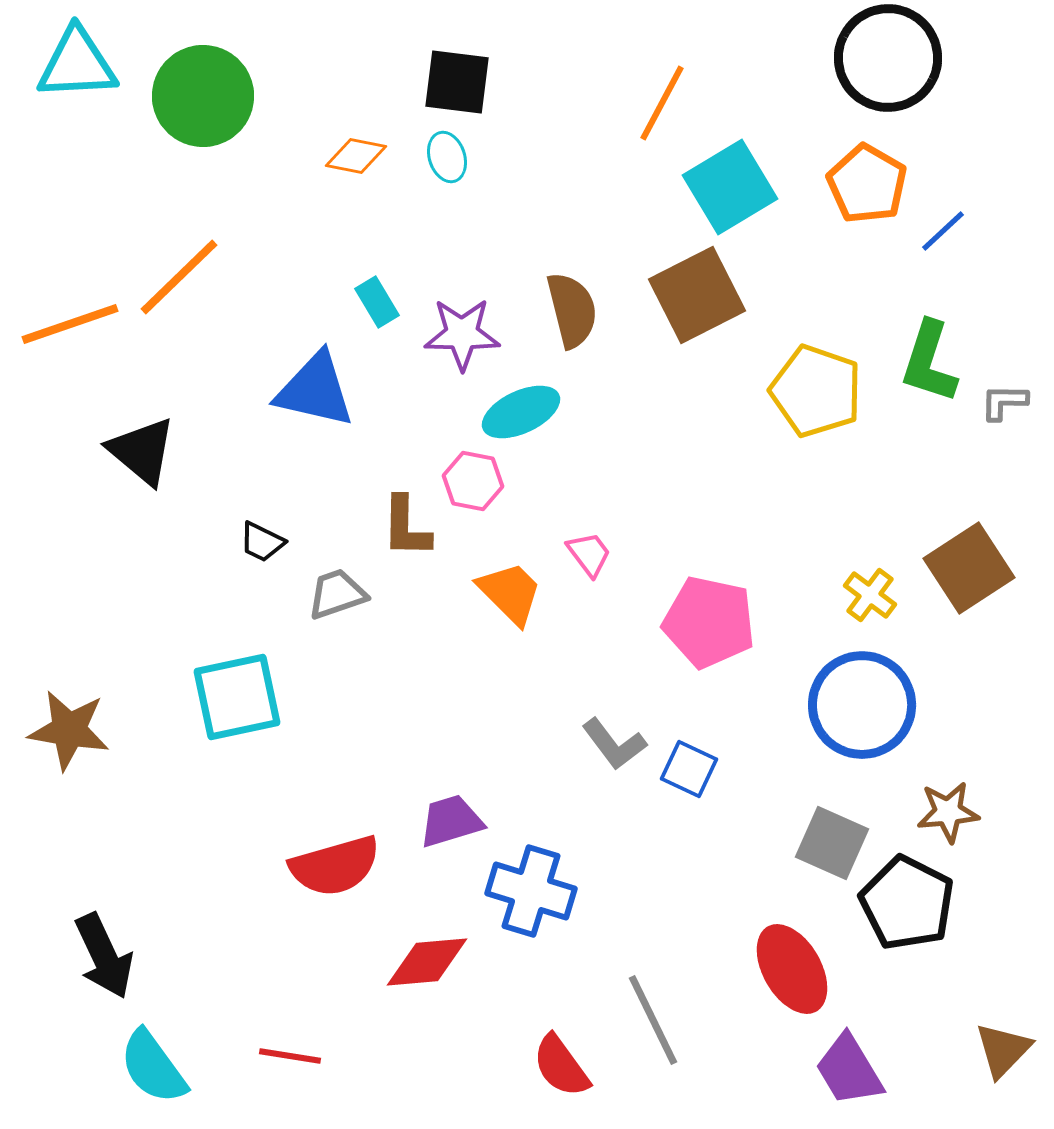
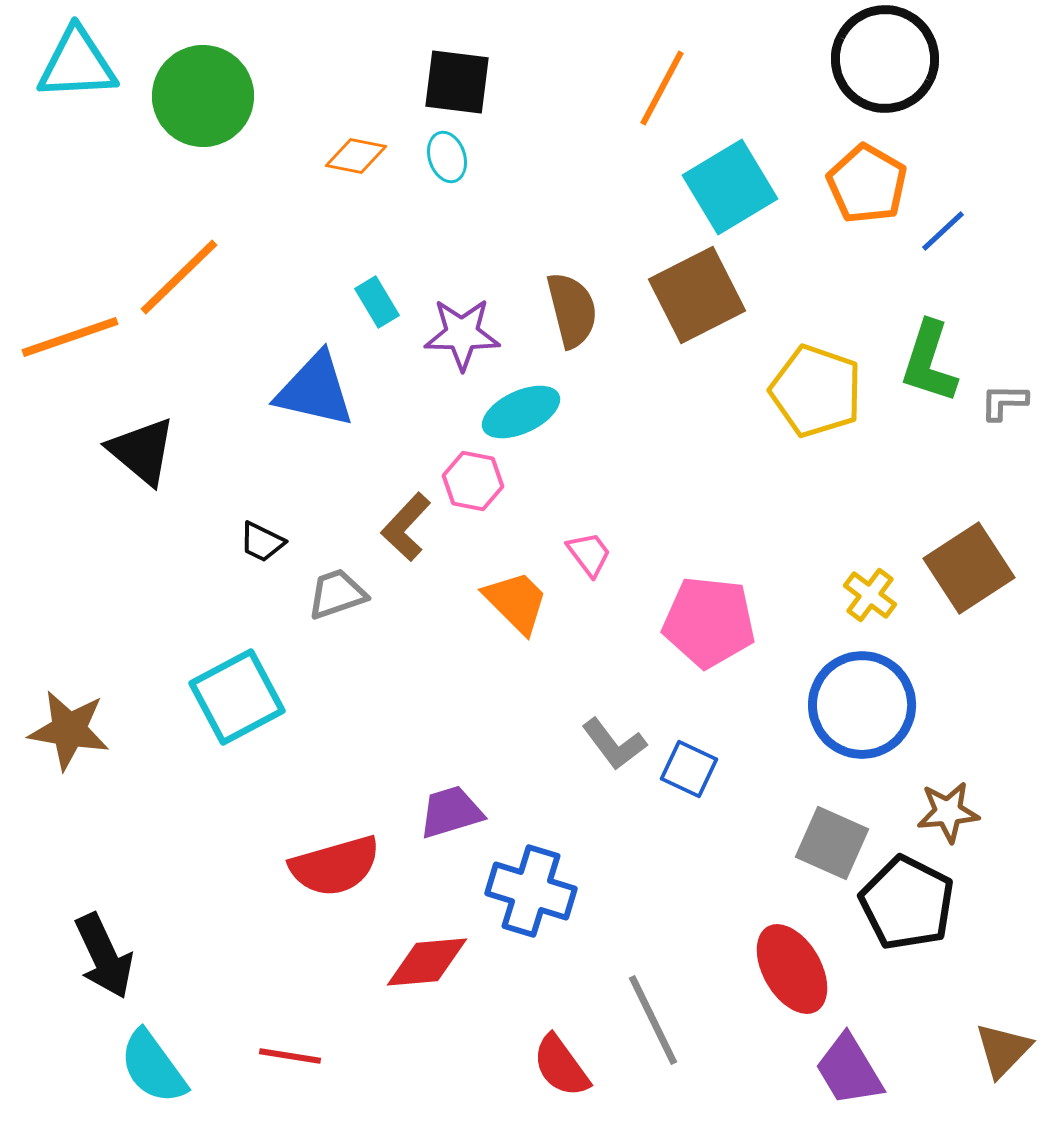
black circle at (888, 58): moved 3 px left, 1 px down
orange line at (662, 103): moved 15 px up
orange line at (70, 324): moved 13 px down
brown L-shape at (406, 527): rotated 42 degrees clockwise
orange trapezoid at (510, 593): moved 6 px right, 9 px down
pink pentagon at (709, 622): rotated 6 degrees counterclockwise
cyan square at (237, 697): rotated 16 degrees counterclockwise
purple trapezoid at (451, 821): moved 9 px up
